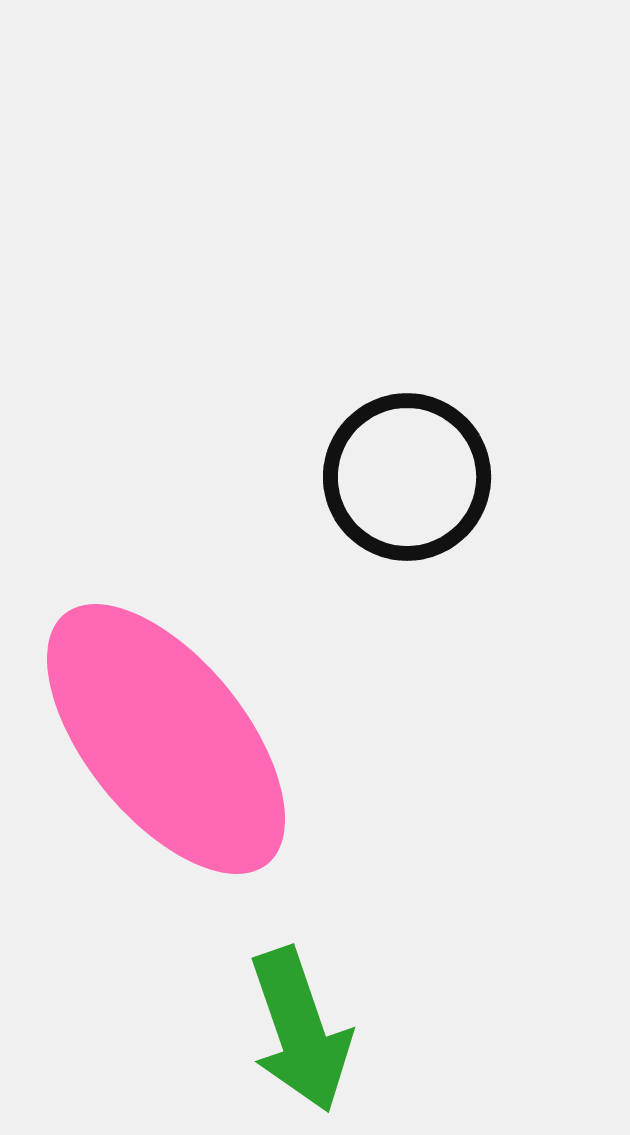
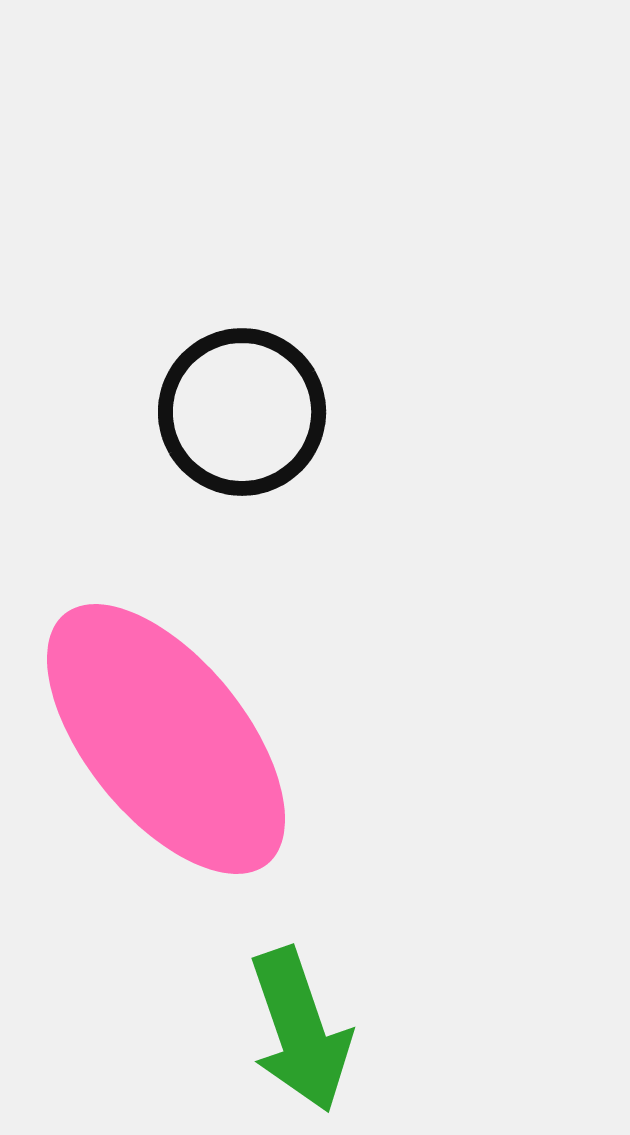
black circle: moved 165 px left, 65 px up
